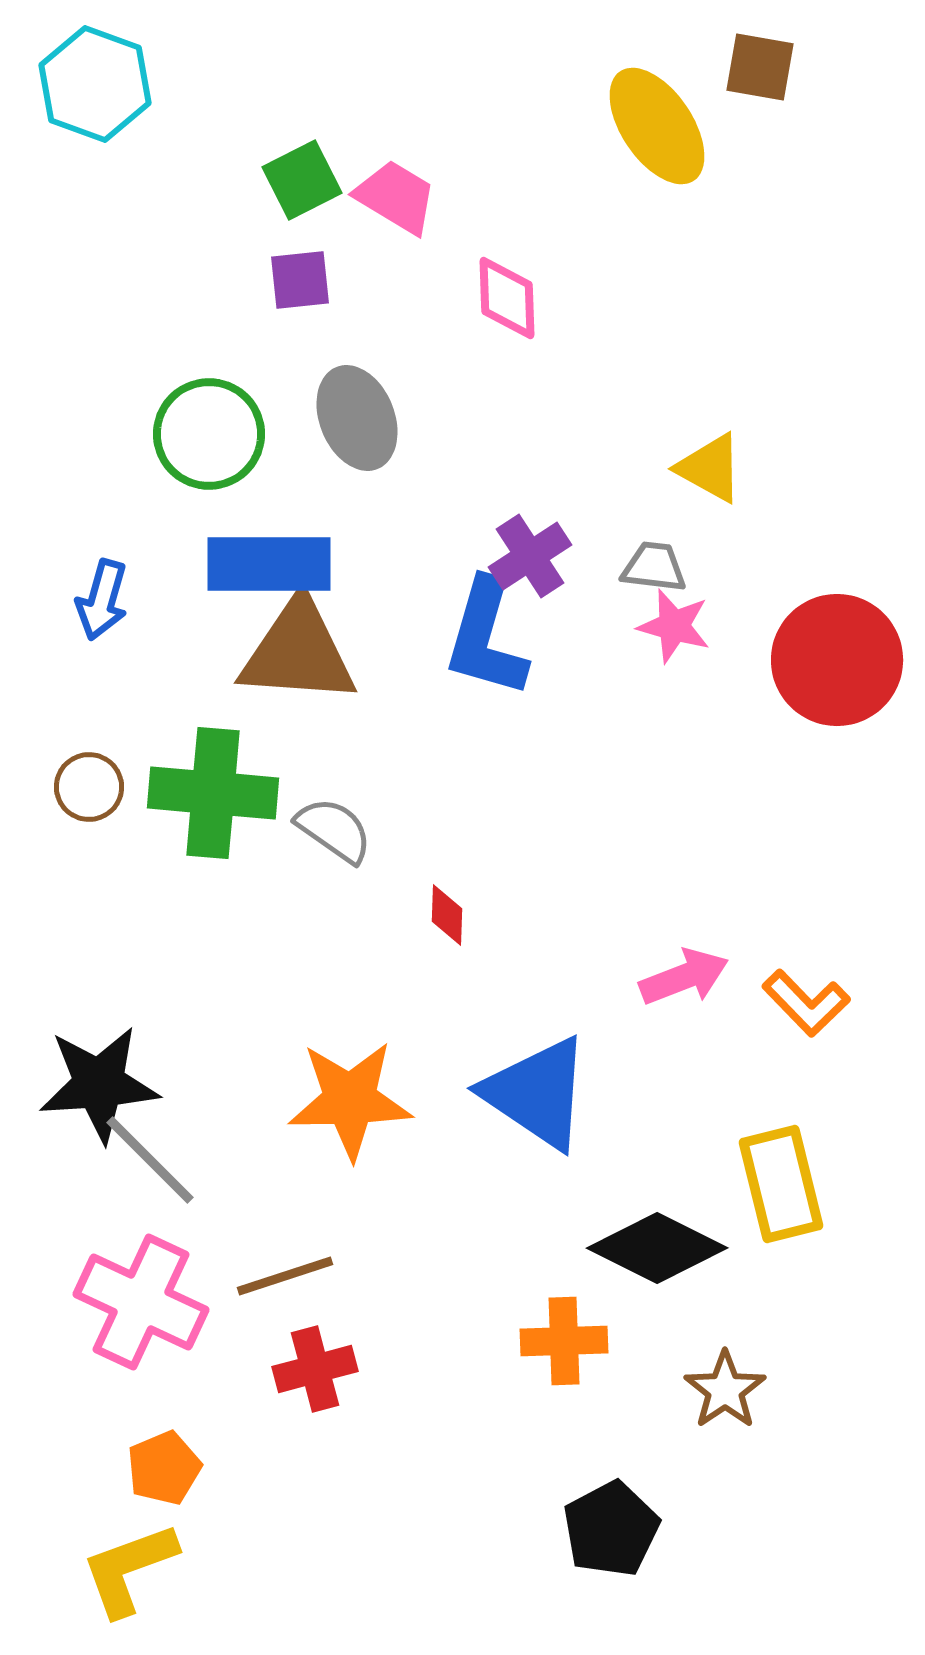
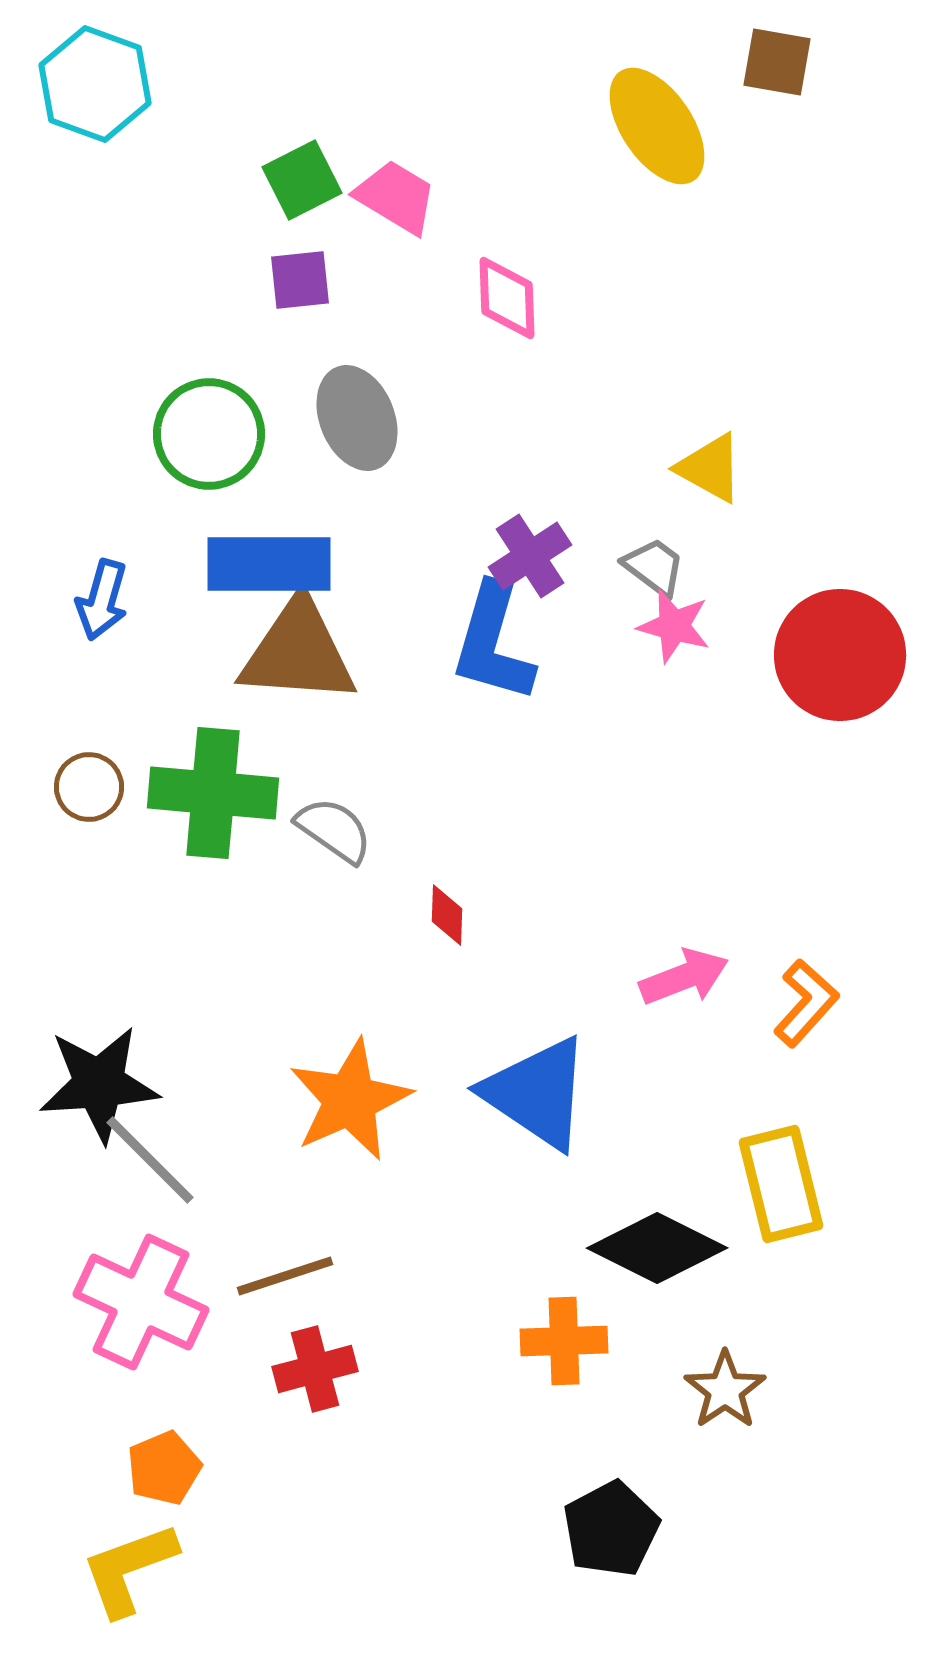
brown square: moved 17 px right, 5 px up
gray trapezoid: rotated 30 degrees clockwise
blue L-shape: moved 7 px right, 5 px down
red circle: moved 3 px right, 5 px up
orange L-shape: rotated 94 degrees counterclockwise
orange star: rotated 23 degrees counterclockwise
